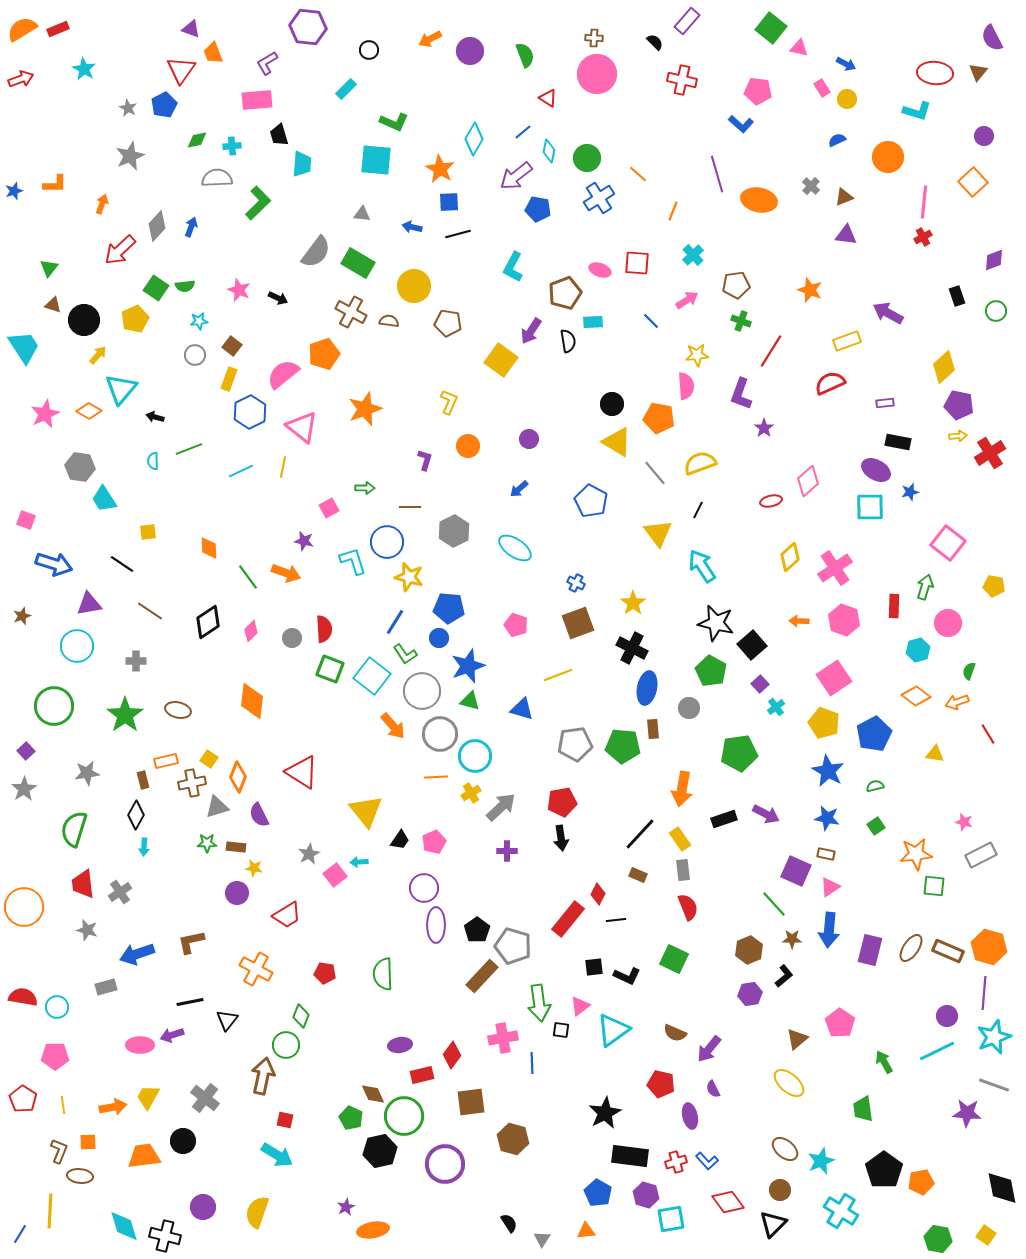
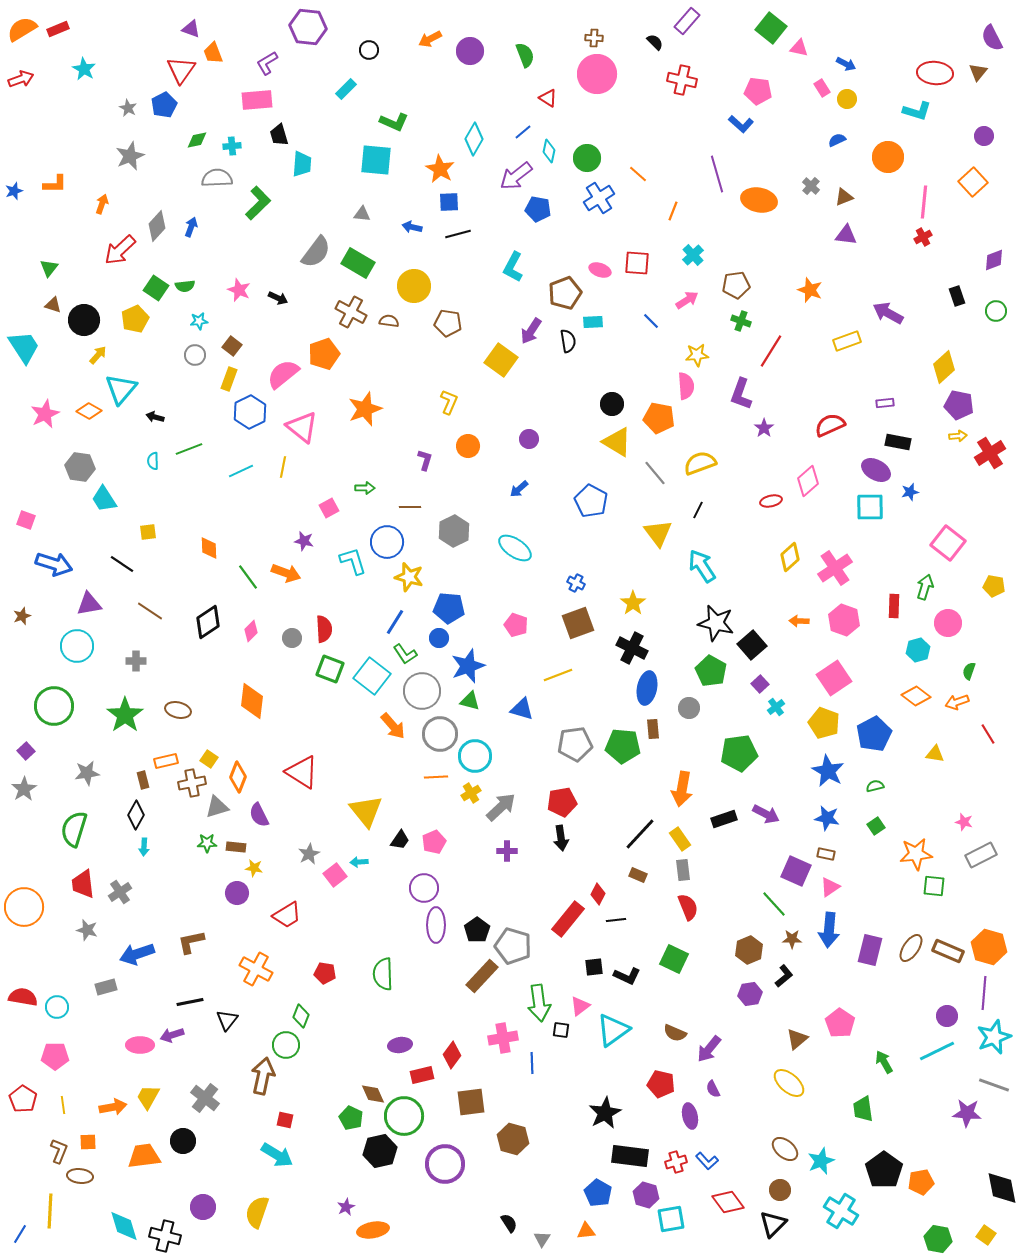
red semicircle at (830, 383): moved 42 px down
